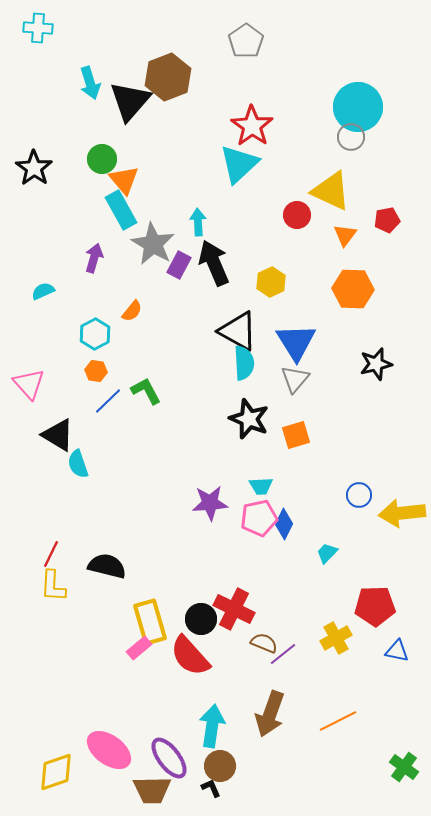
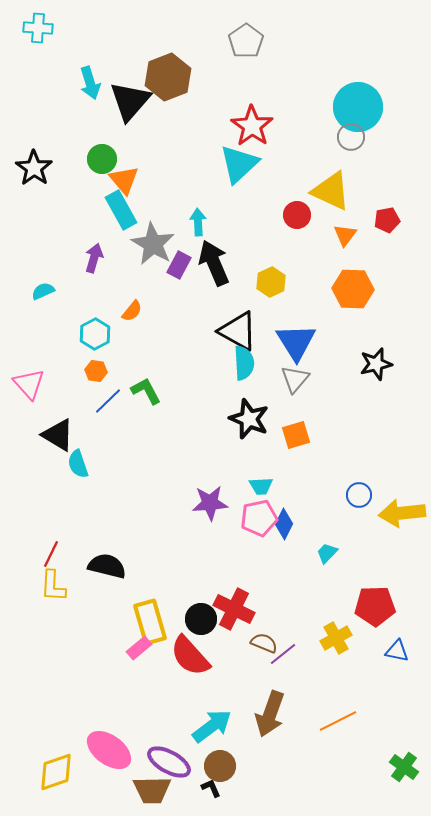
cyan arrow at (212, 726): rotated 45 degrees clockwise
purple ellipse at (169, 758): moved 4 px down; rotated 24 degrees counterclockwise
